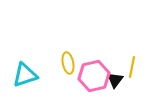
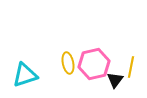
yellow line: moved 1 px left
pink hexagon: moved 12 px up
